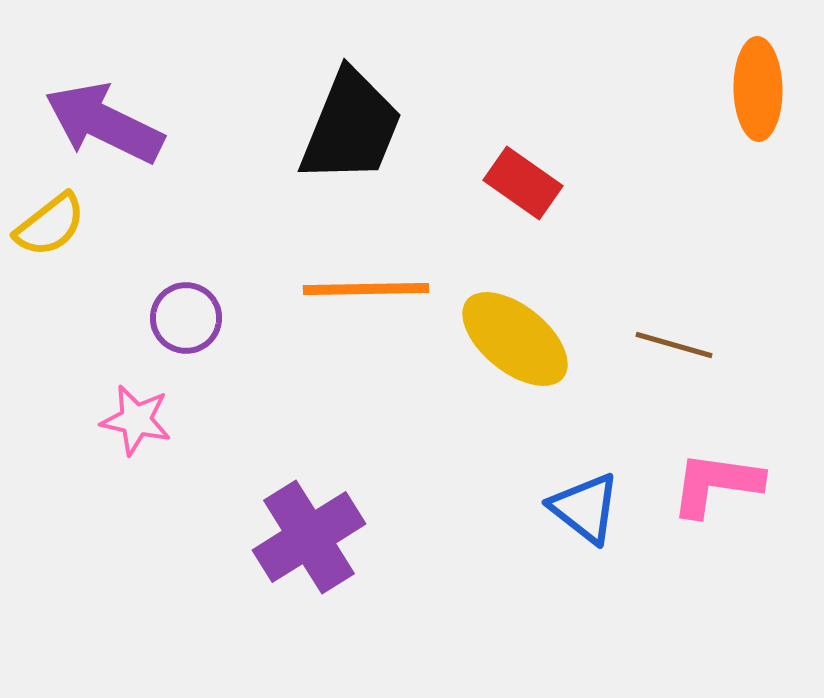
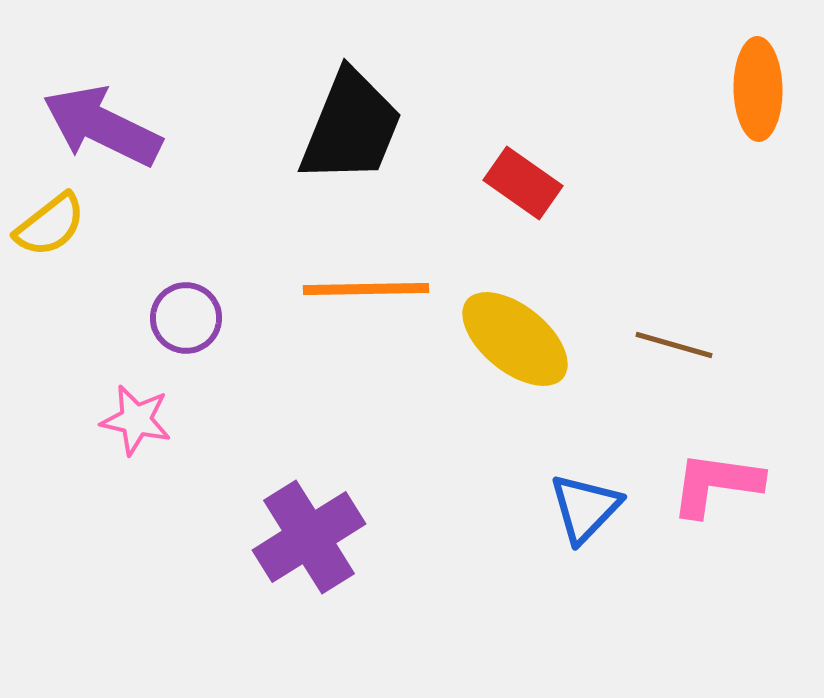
purple arrow: moved 2 px left, 3 px down
blue triangle: rotated 36 degrees clockwise
